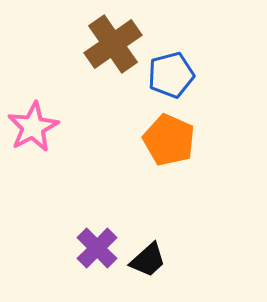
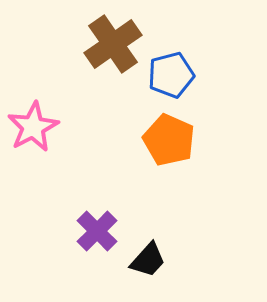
purple cross: moved 17 px up
black trapezoid: rotated 6 degrees counterclockwise
